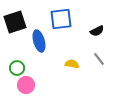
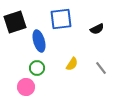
black semicircle: moved 2 px up
gray line: moved 2 px right, 9 px down
yellow semicircle: rotated 112 degrees clockwise
green circle: moved 20 px right
pink circle: moved 2 px down
